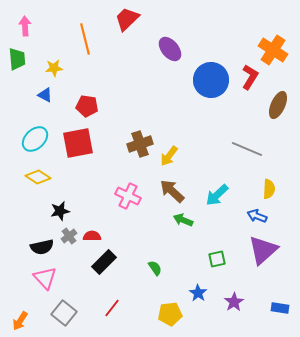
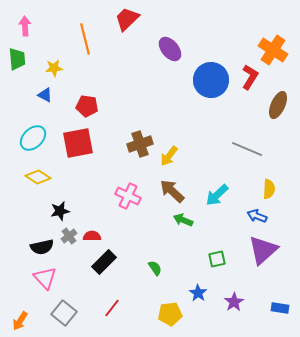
cyan ellipse: moved 2 px left, 1 px up
